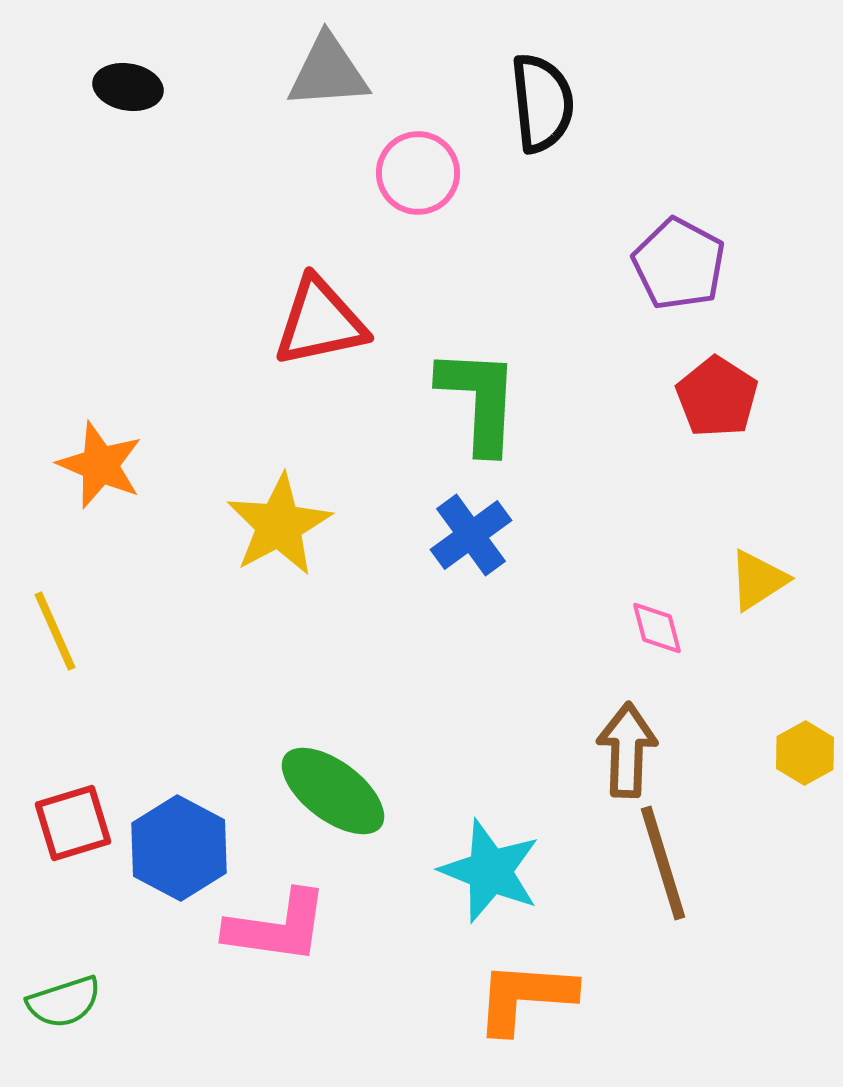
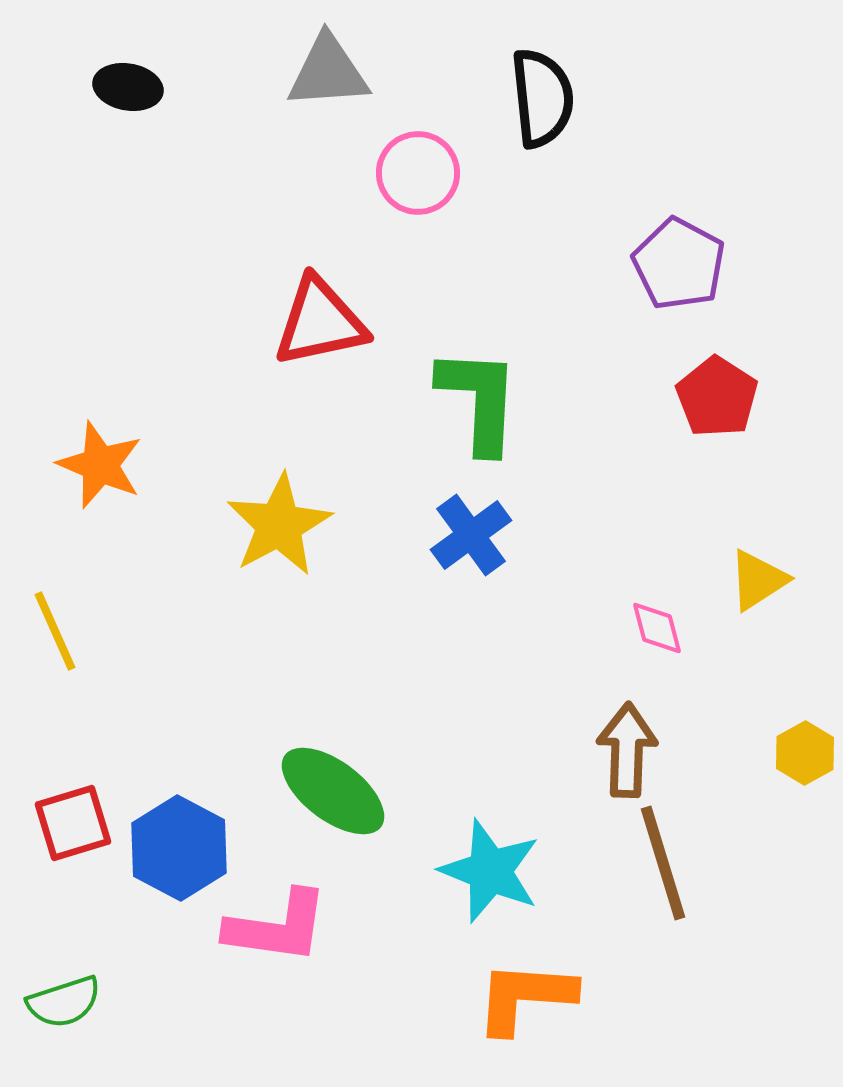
black semicircle: moved 5 px up
